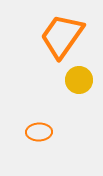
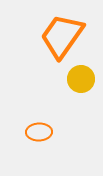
yellow circle: moved 2 px right, 1 px up
